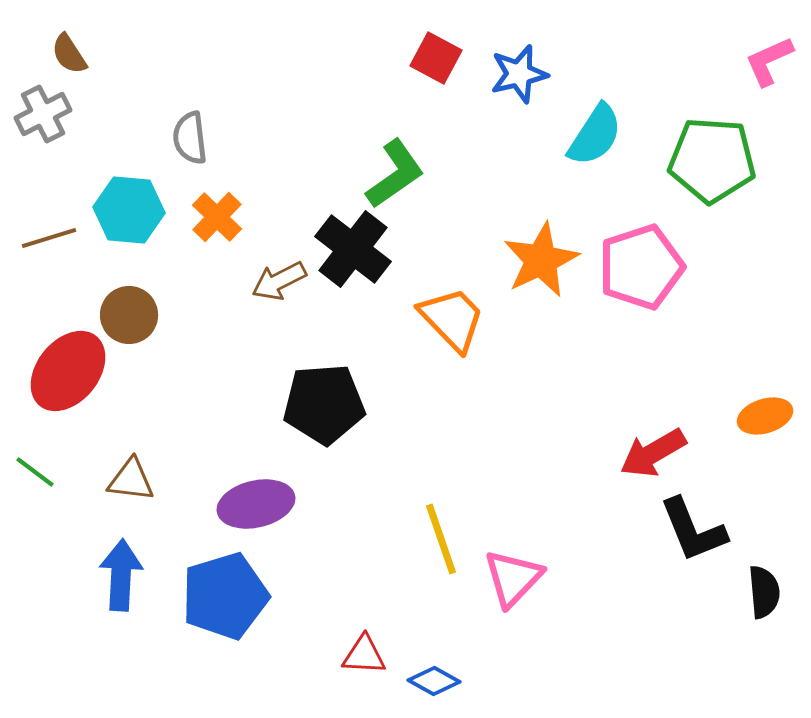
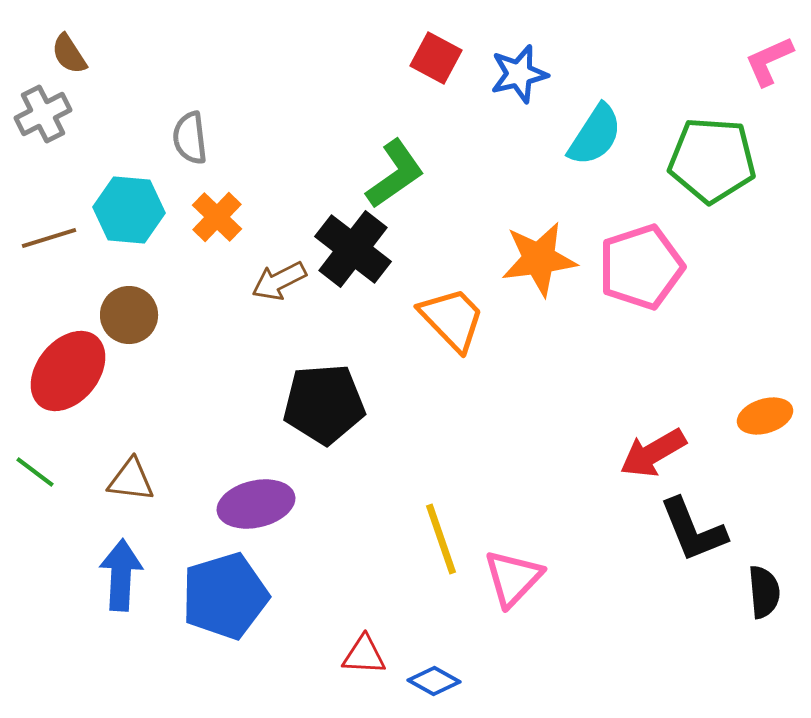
orange star: moved 2 px left, 1 px up; rotated 18 degrees clockwise
